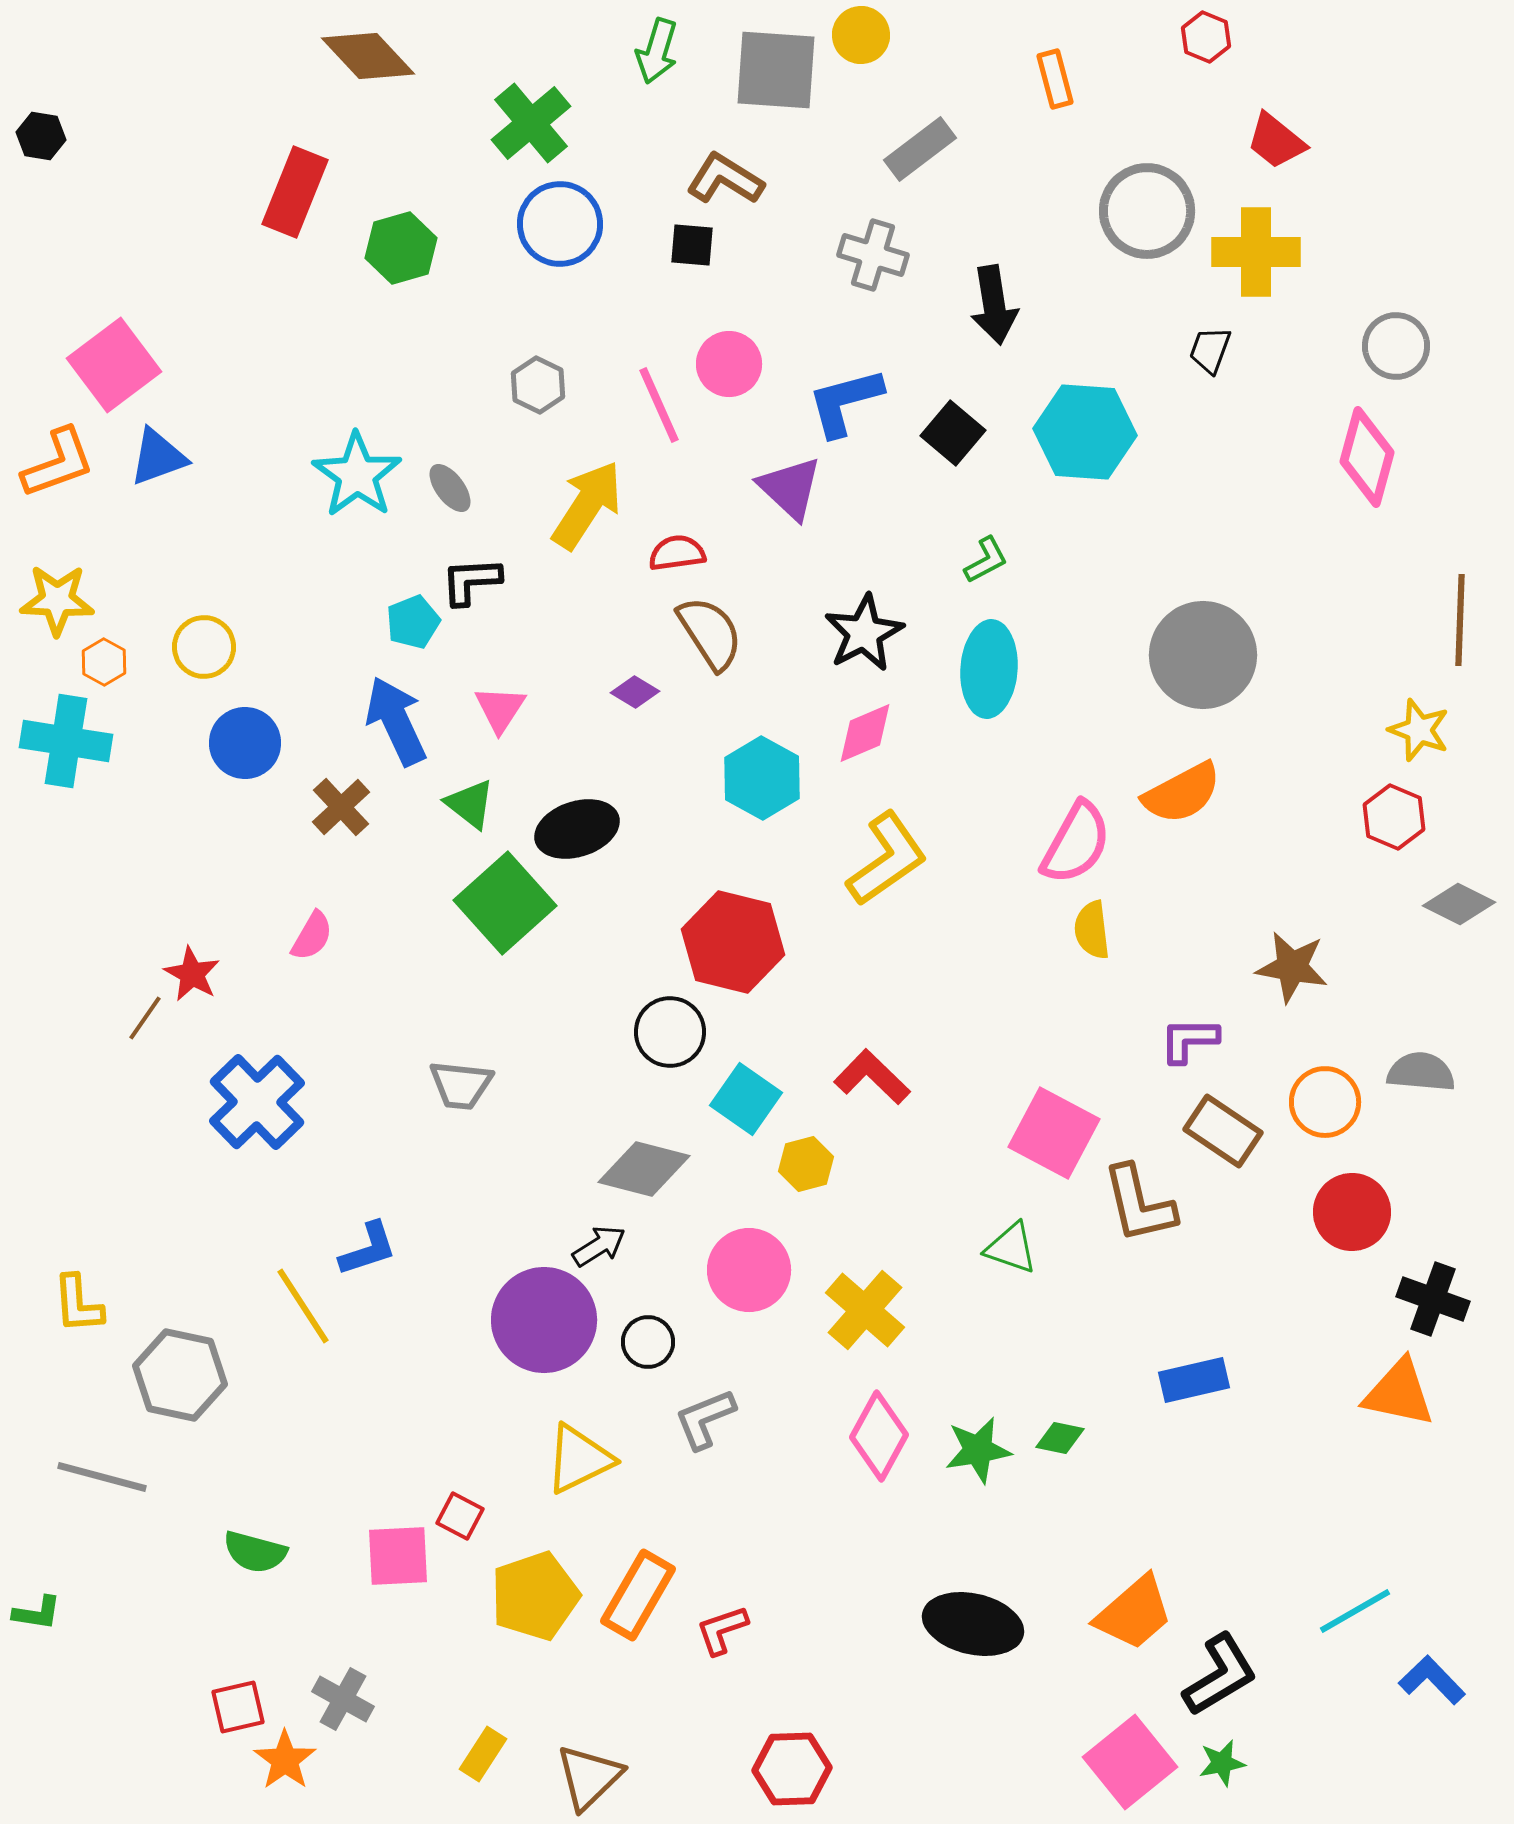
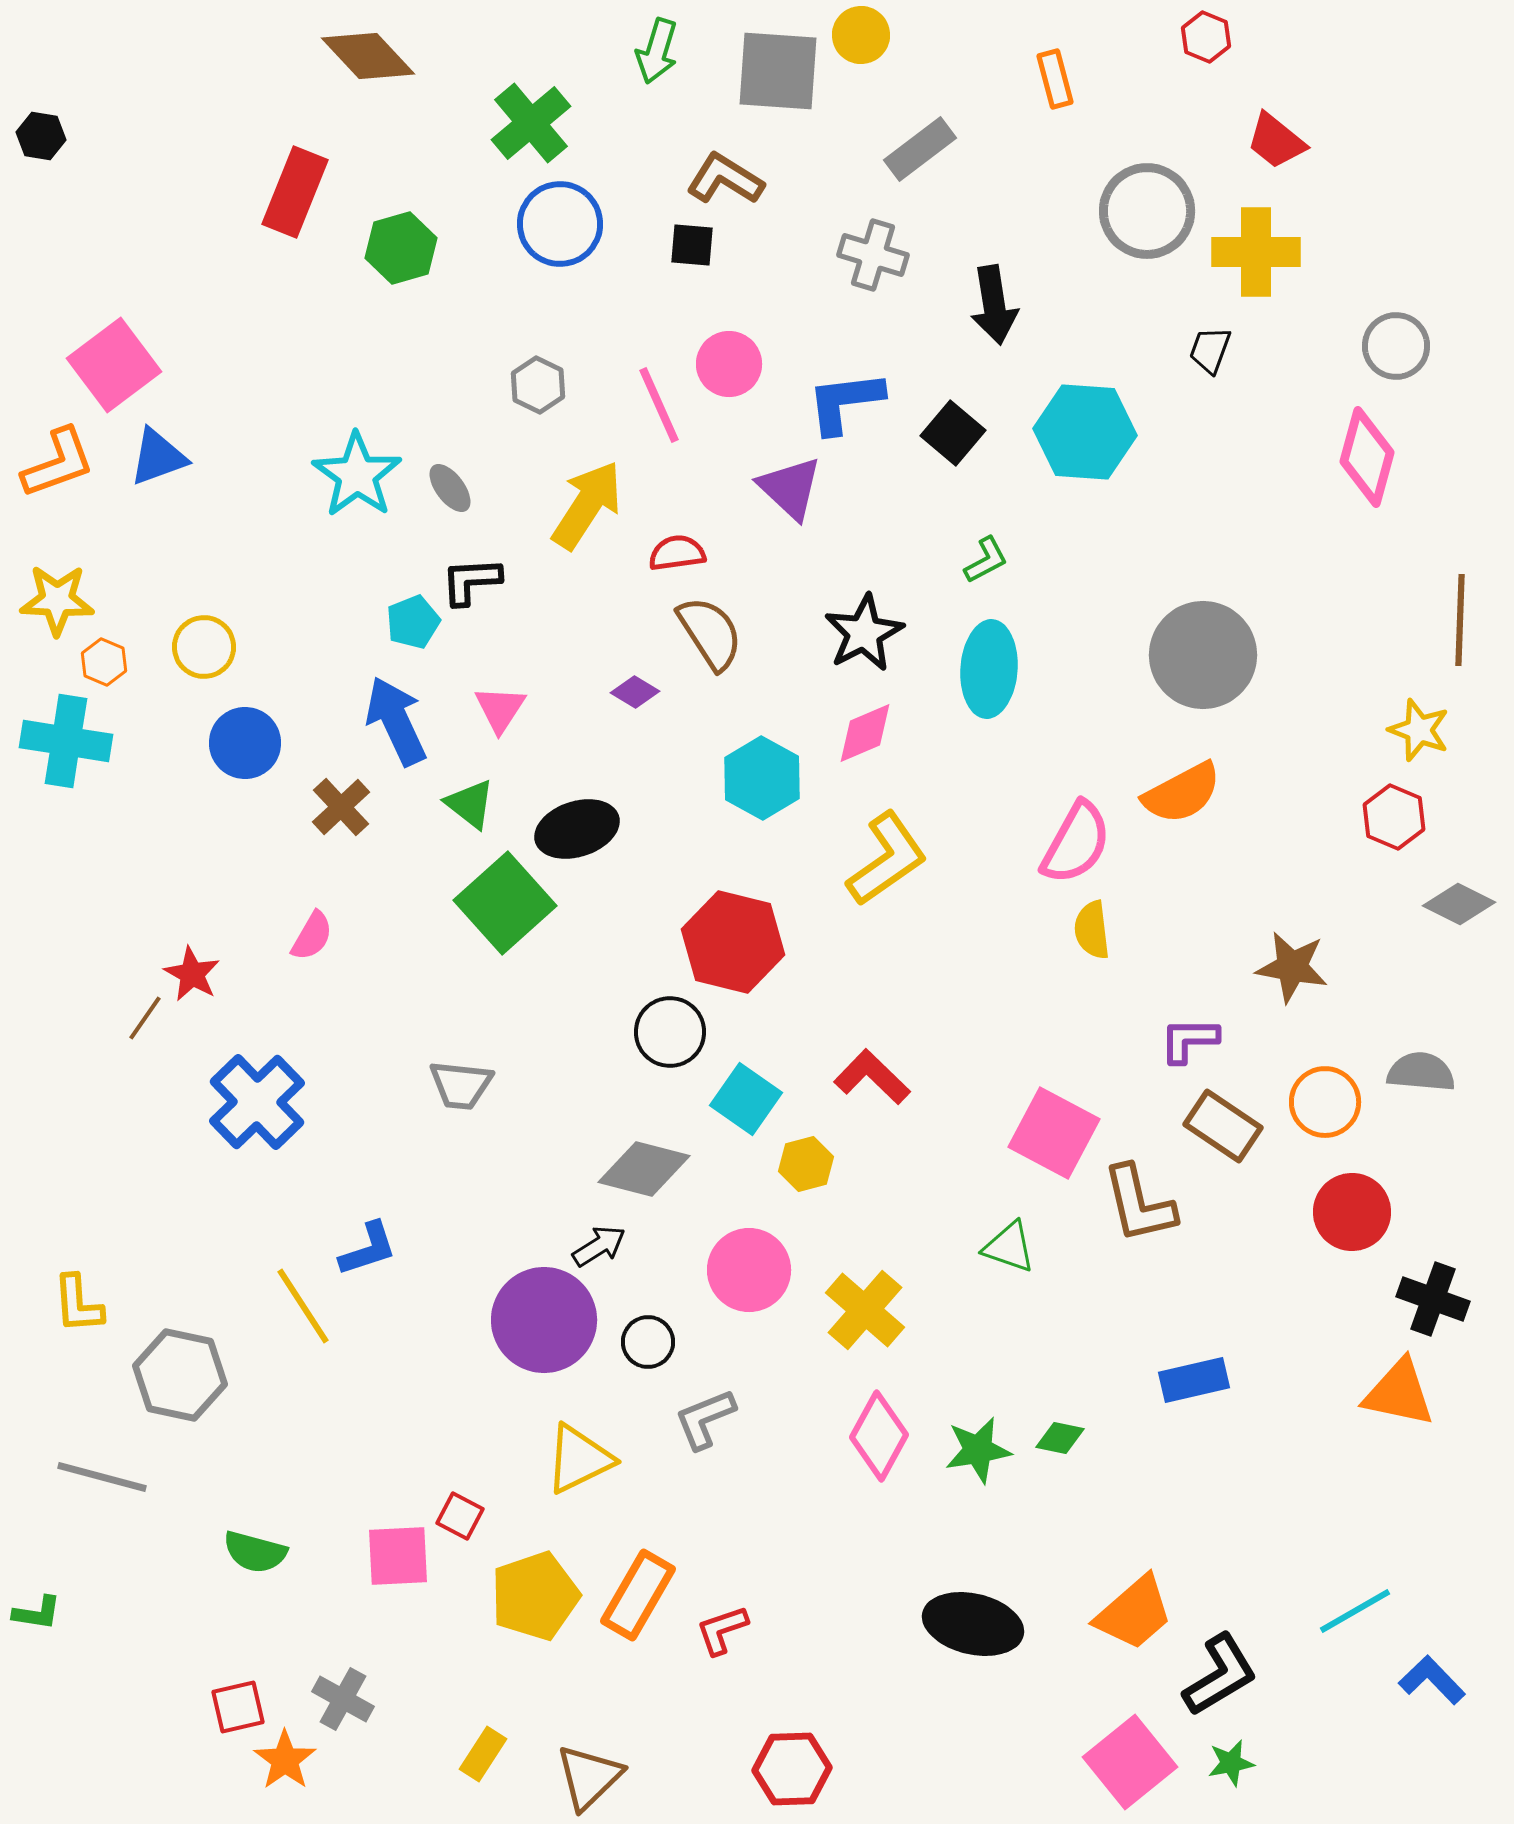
gray square at (776, 70): moved 2 px right, 1 px down
blue L-shape at (845, 402): rotated 8 degrees clockwise
orange hexagon at (104, 662): rotated 6 degrees counterclockwise
brown rectangle at (1223, 1131): moved 5 px up
green triangle at (1011, 1248): moved 2 px left, 1 px up
green star at (1222, 1763): moved 9 px right
